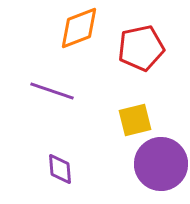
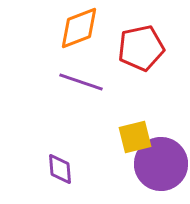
purple line: moved 29 px right, 9 px up
yellow square: moved 17 px down
